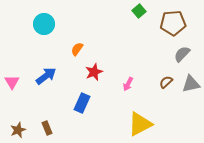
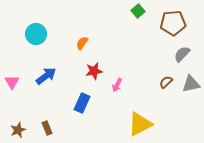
green square: moved 1 px left
cyan circle: moved 8 px left, 10 px down
orange semicircle: moved 5 px right, 6 px up
red star: moved 1 px up; rotated 12 degrees clockwise
pink arrow: moved 11 px left, 1 px down
